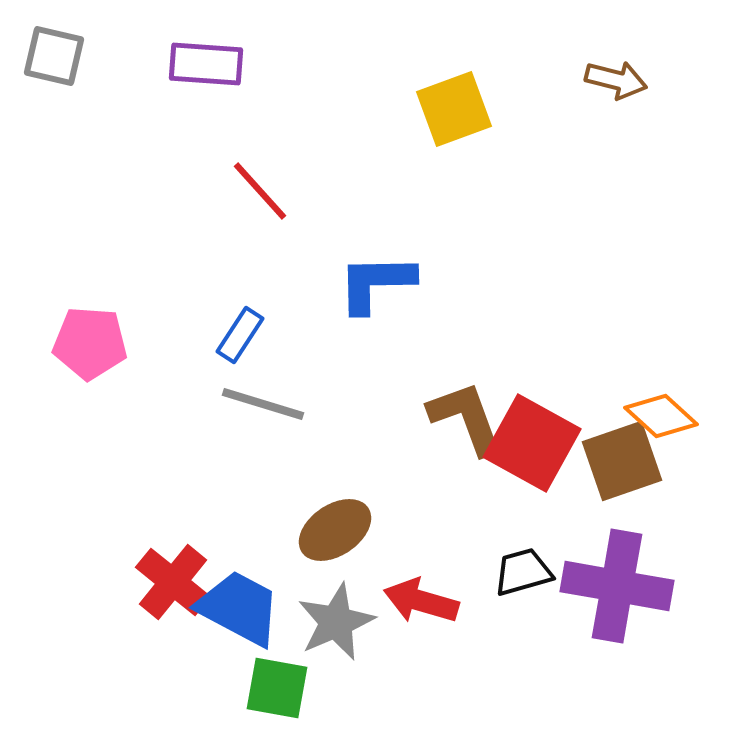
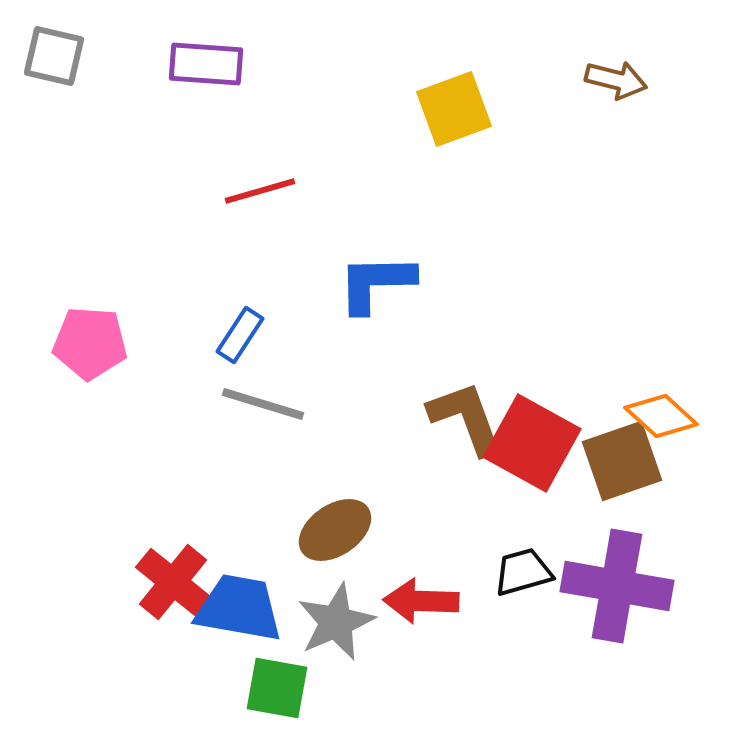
red line: rotated 64 degrees counterclockwise
red arrow: rotated 14 degrees counterclockwise
blue trapezoid: rotated 18 degrees counterclockwise
